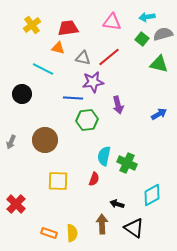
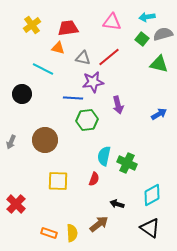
brown arrow: moved 3 px left; rotated 54 degrees clockwise
black triangle: moved 16 px right
